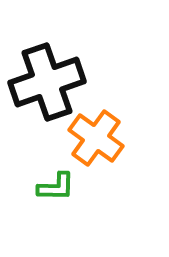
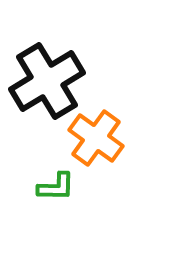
black cross: moved 1 px up; rotated 12 degrees counterclockwise
